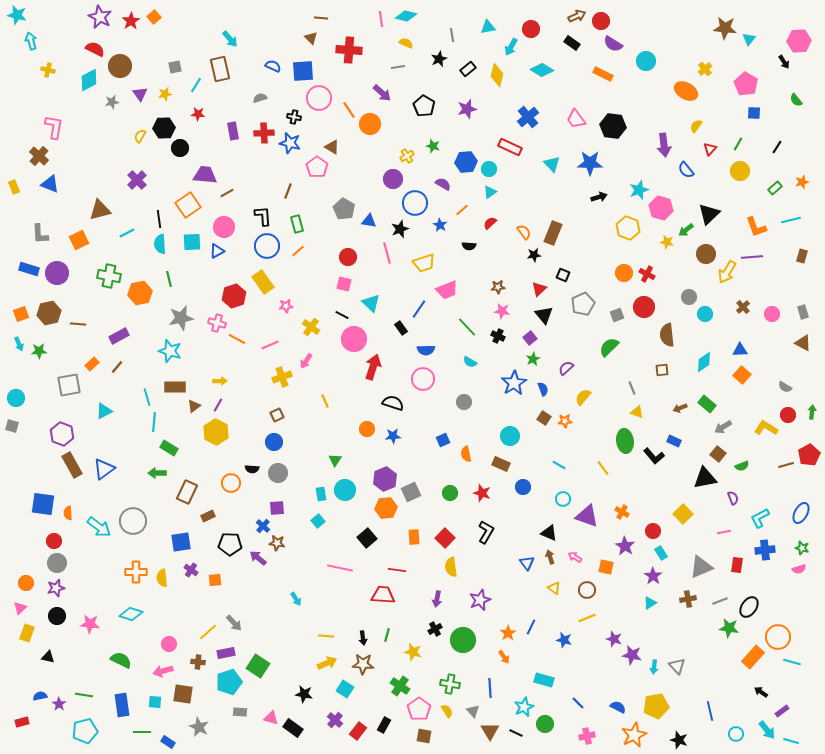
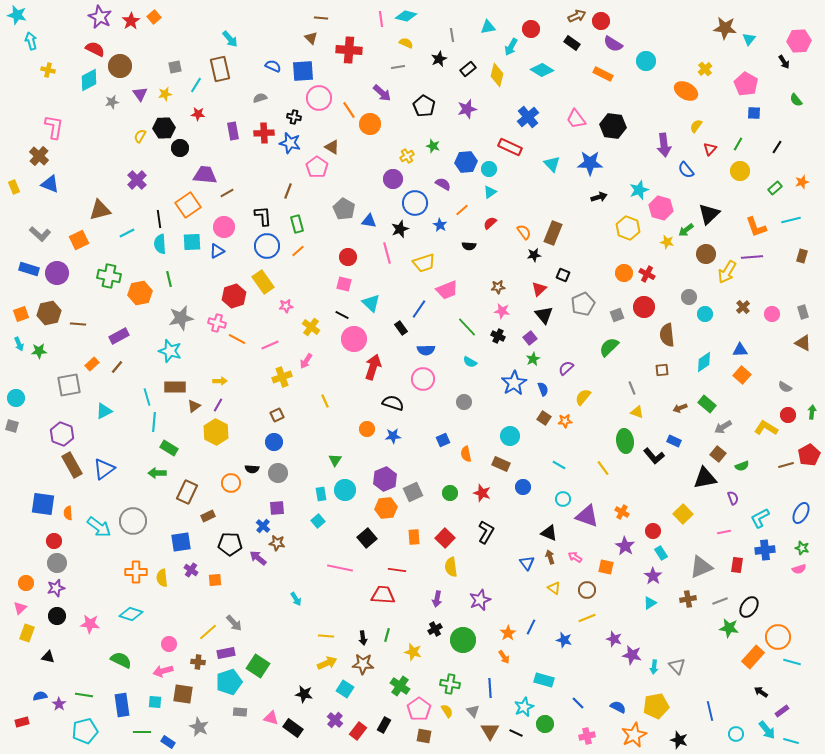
gray L-shape at (40, 234): rotated 45 degrees counterclockwise
gray square at (411, 492): moved 2 px right
